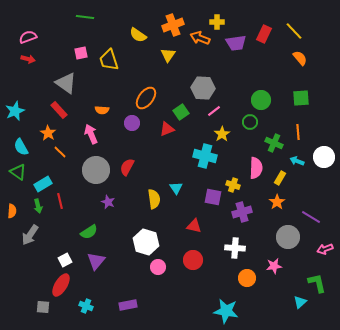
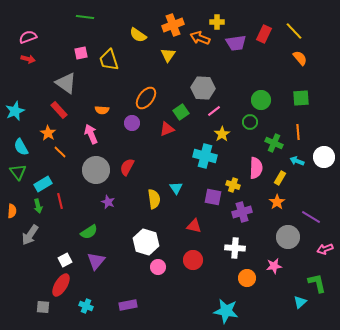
green triangle at (18, 172): rotated 18 degrees clockwise
